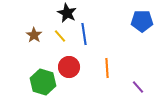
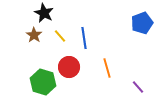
black star: moved 23 px left
blue pentagon: moved 2 px down; rotated 20 degrees counterclockwise
blue line: moved 4 px down
orange line: rotated 12 degrees counterclockwise
